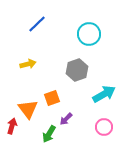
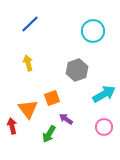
blue line: moved 7 px left
cyan circle: moved 4 px right, 3 px up
yellow arrow: moved 1 px up; rotated 91 degrees counterclockwise
purple arrow: rotated 80 degrees clockwise
red arrow: rotated 28 degrees counterclockwise
